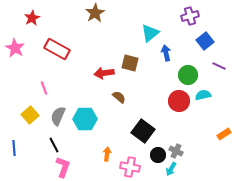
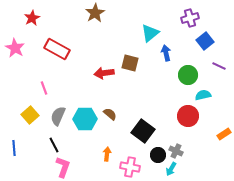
purple cross: moved 2 px down
brown semicircle: moved 9 px left, 17 px down
red circle: moved 9 px right, 15 px down
